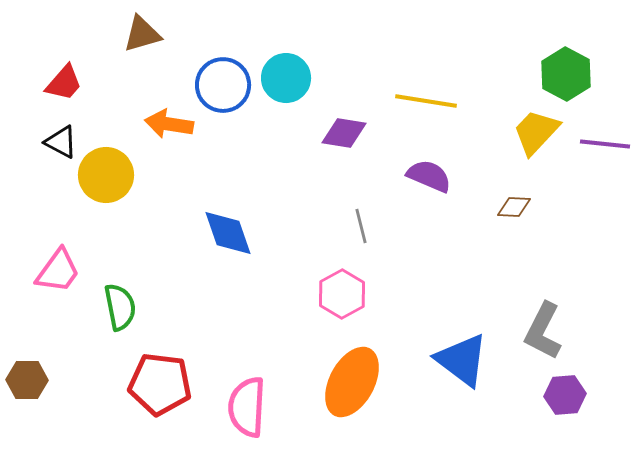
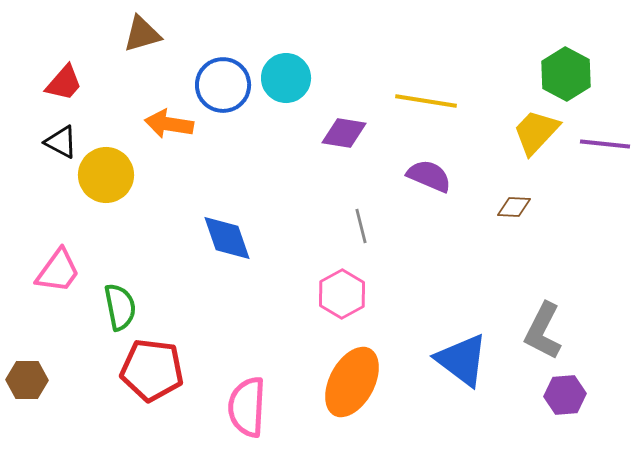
blue diamond: moved 1 px left, 5 px down
red pentagon: moved 8 px left, 14 px up
